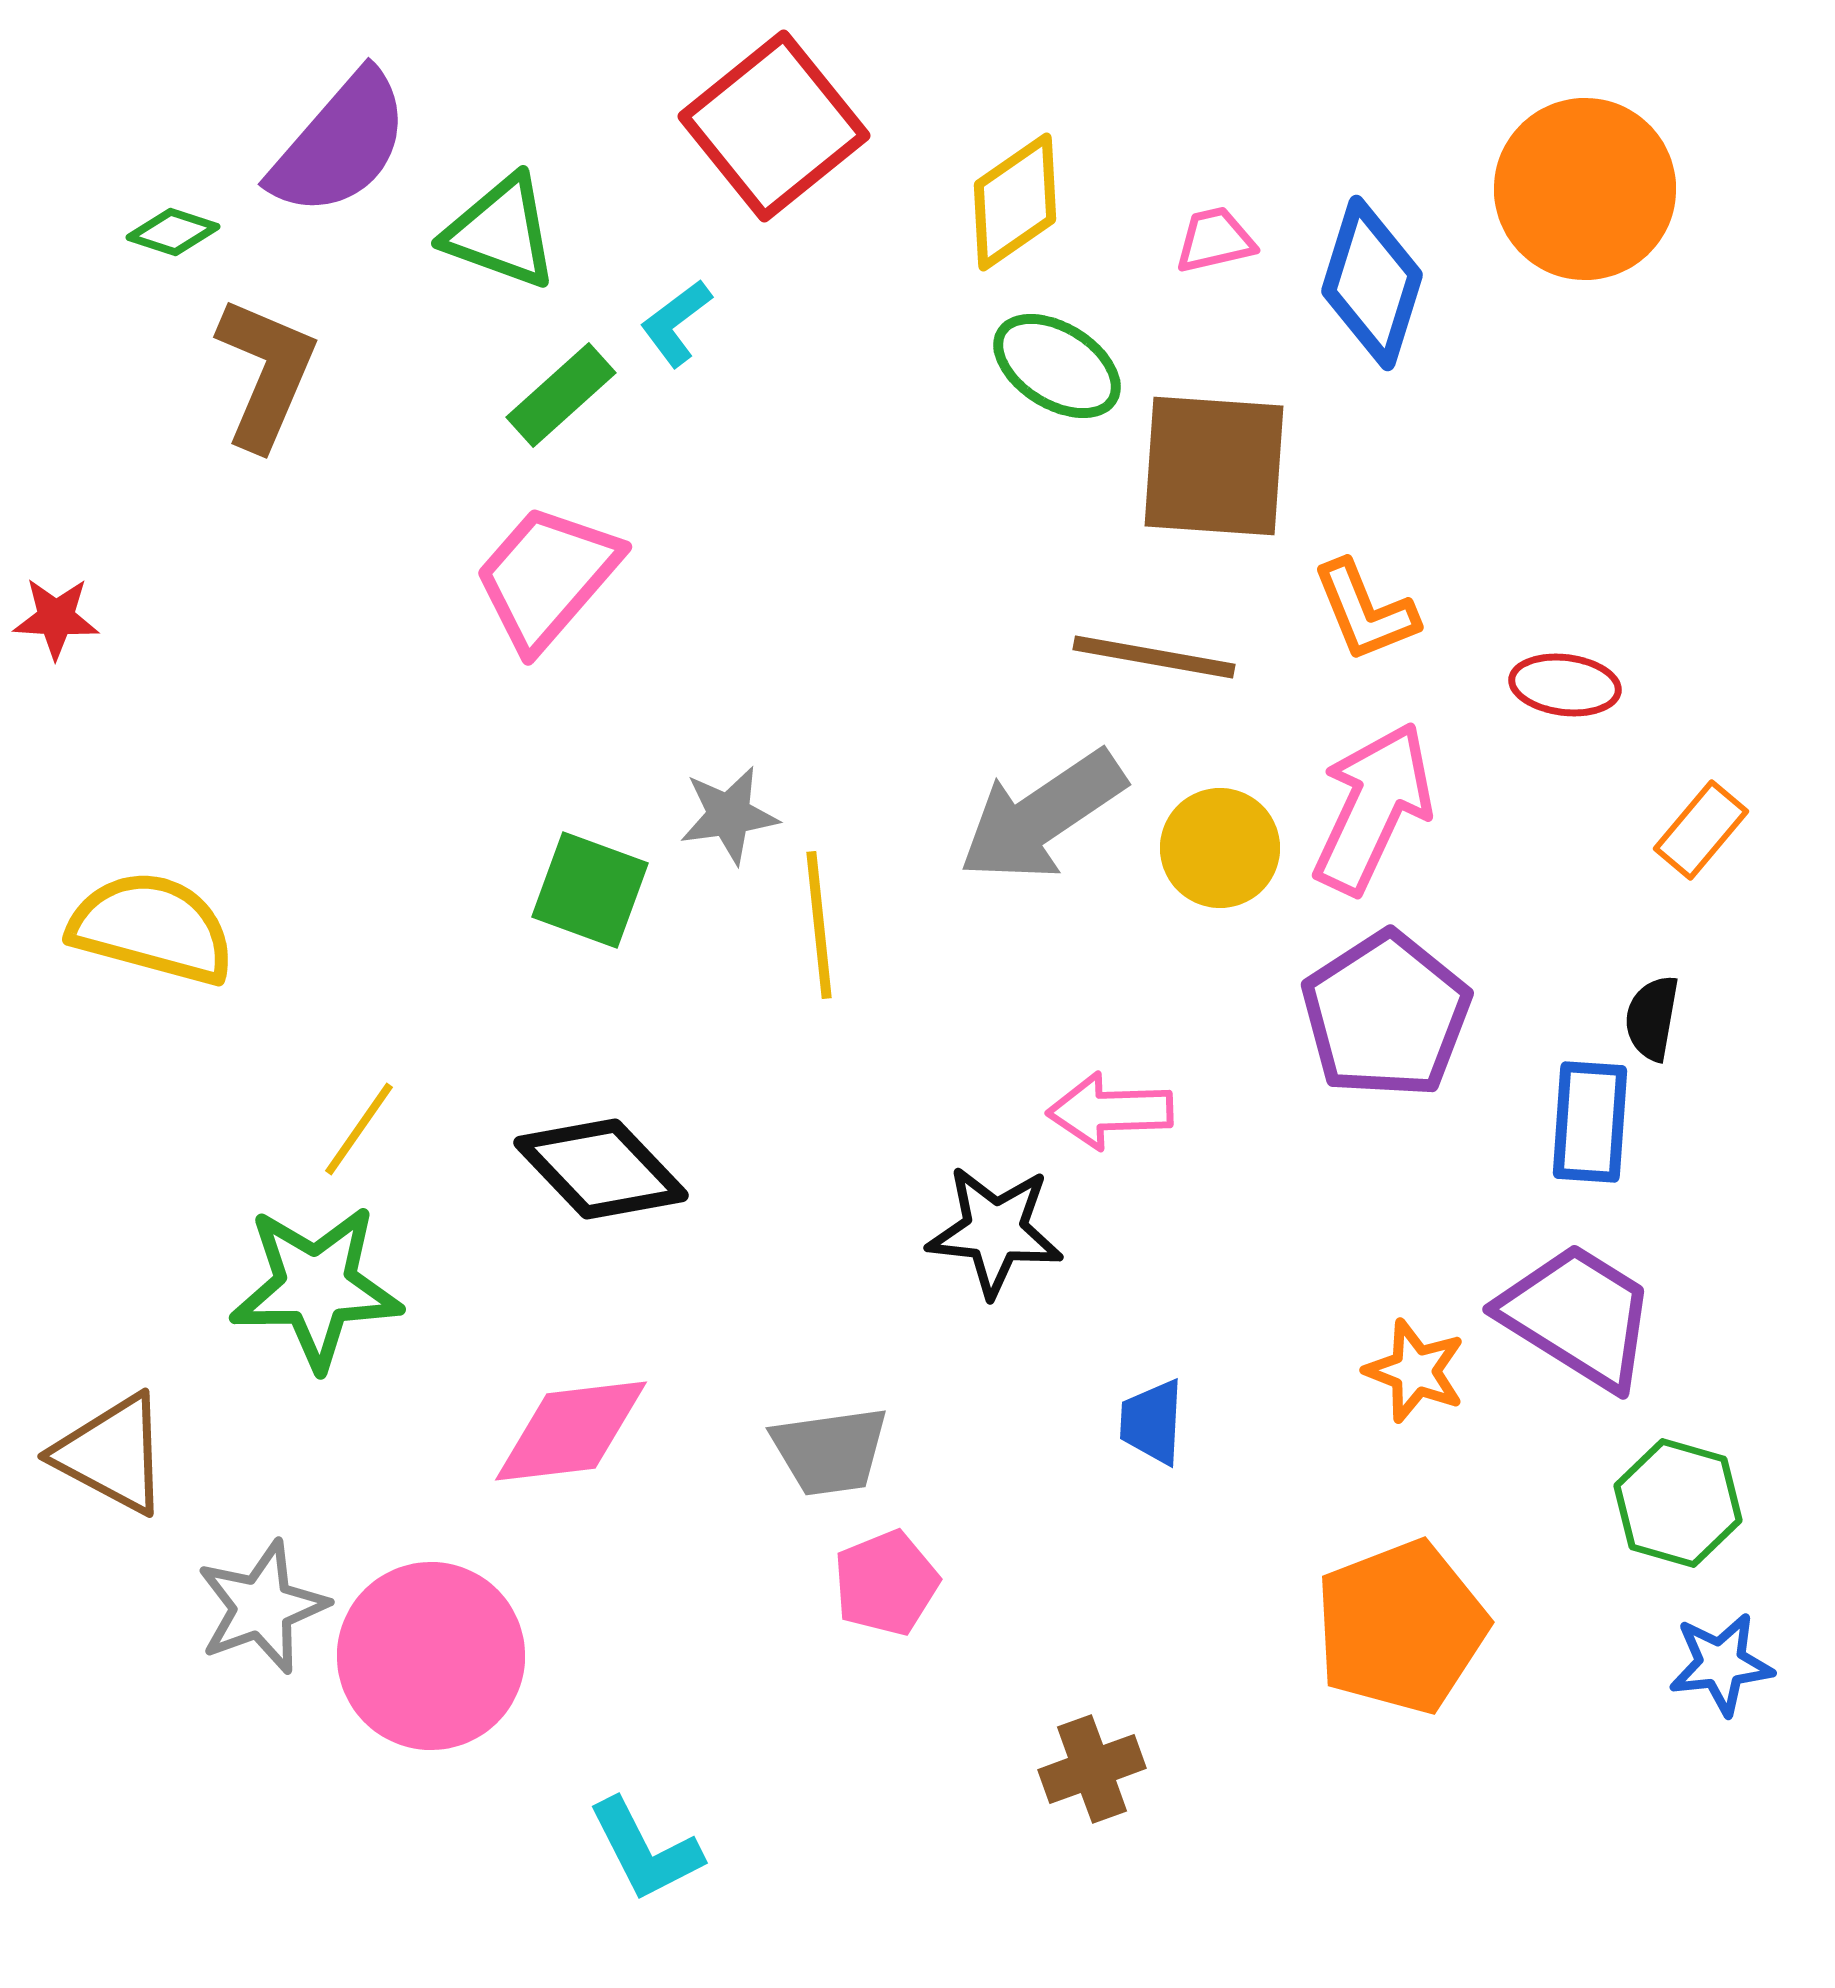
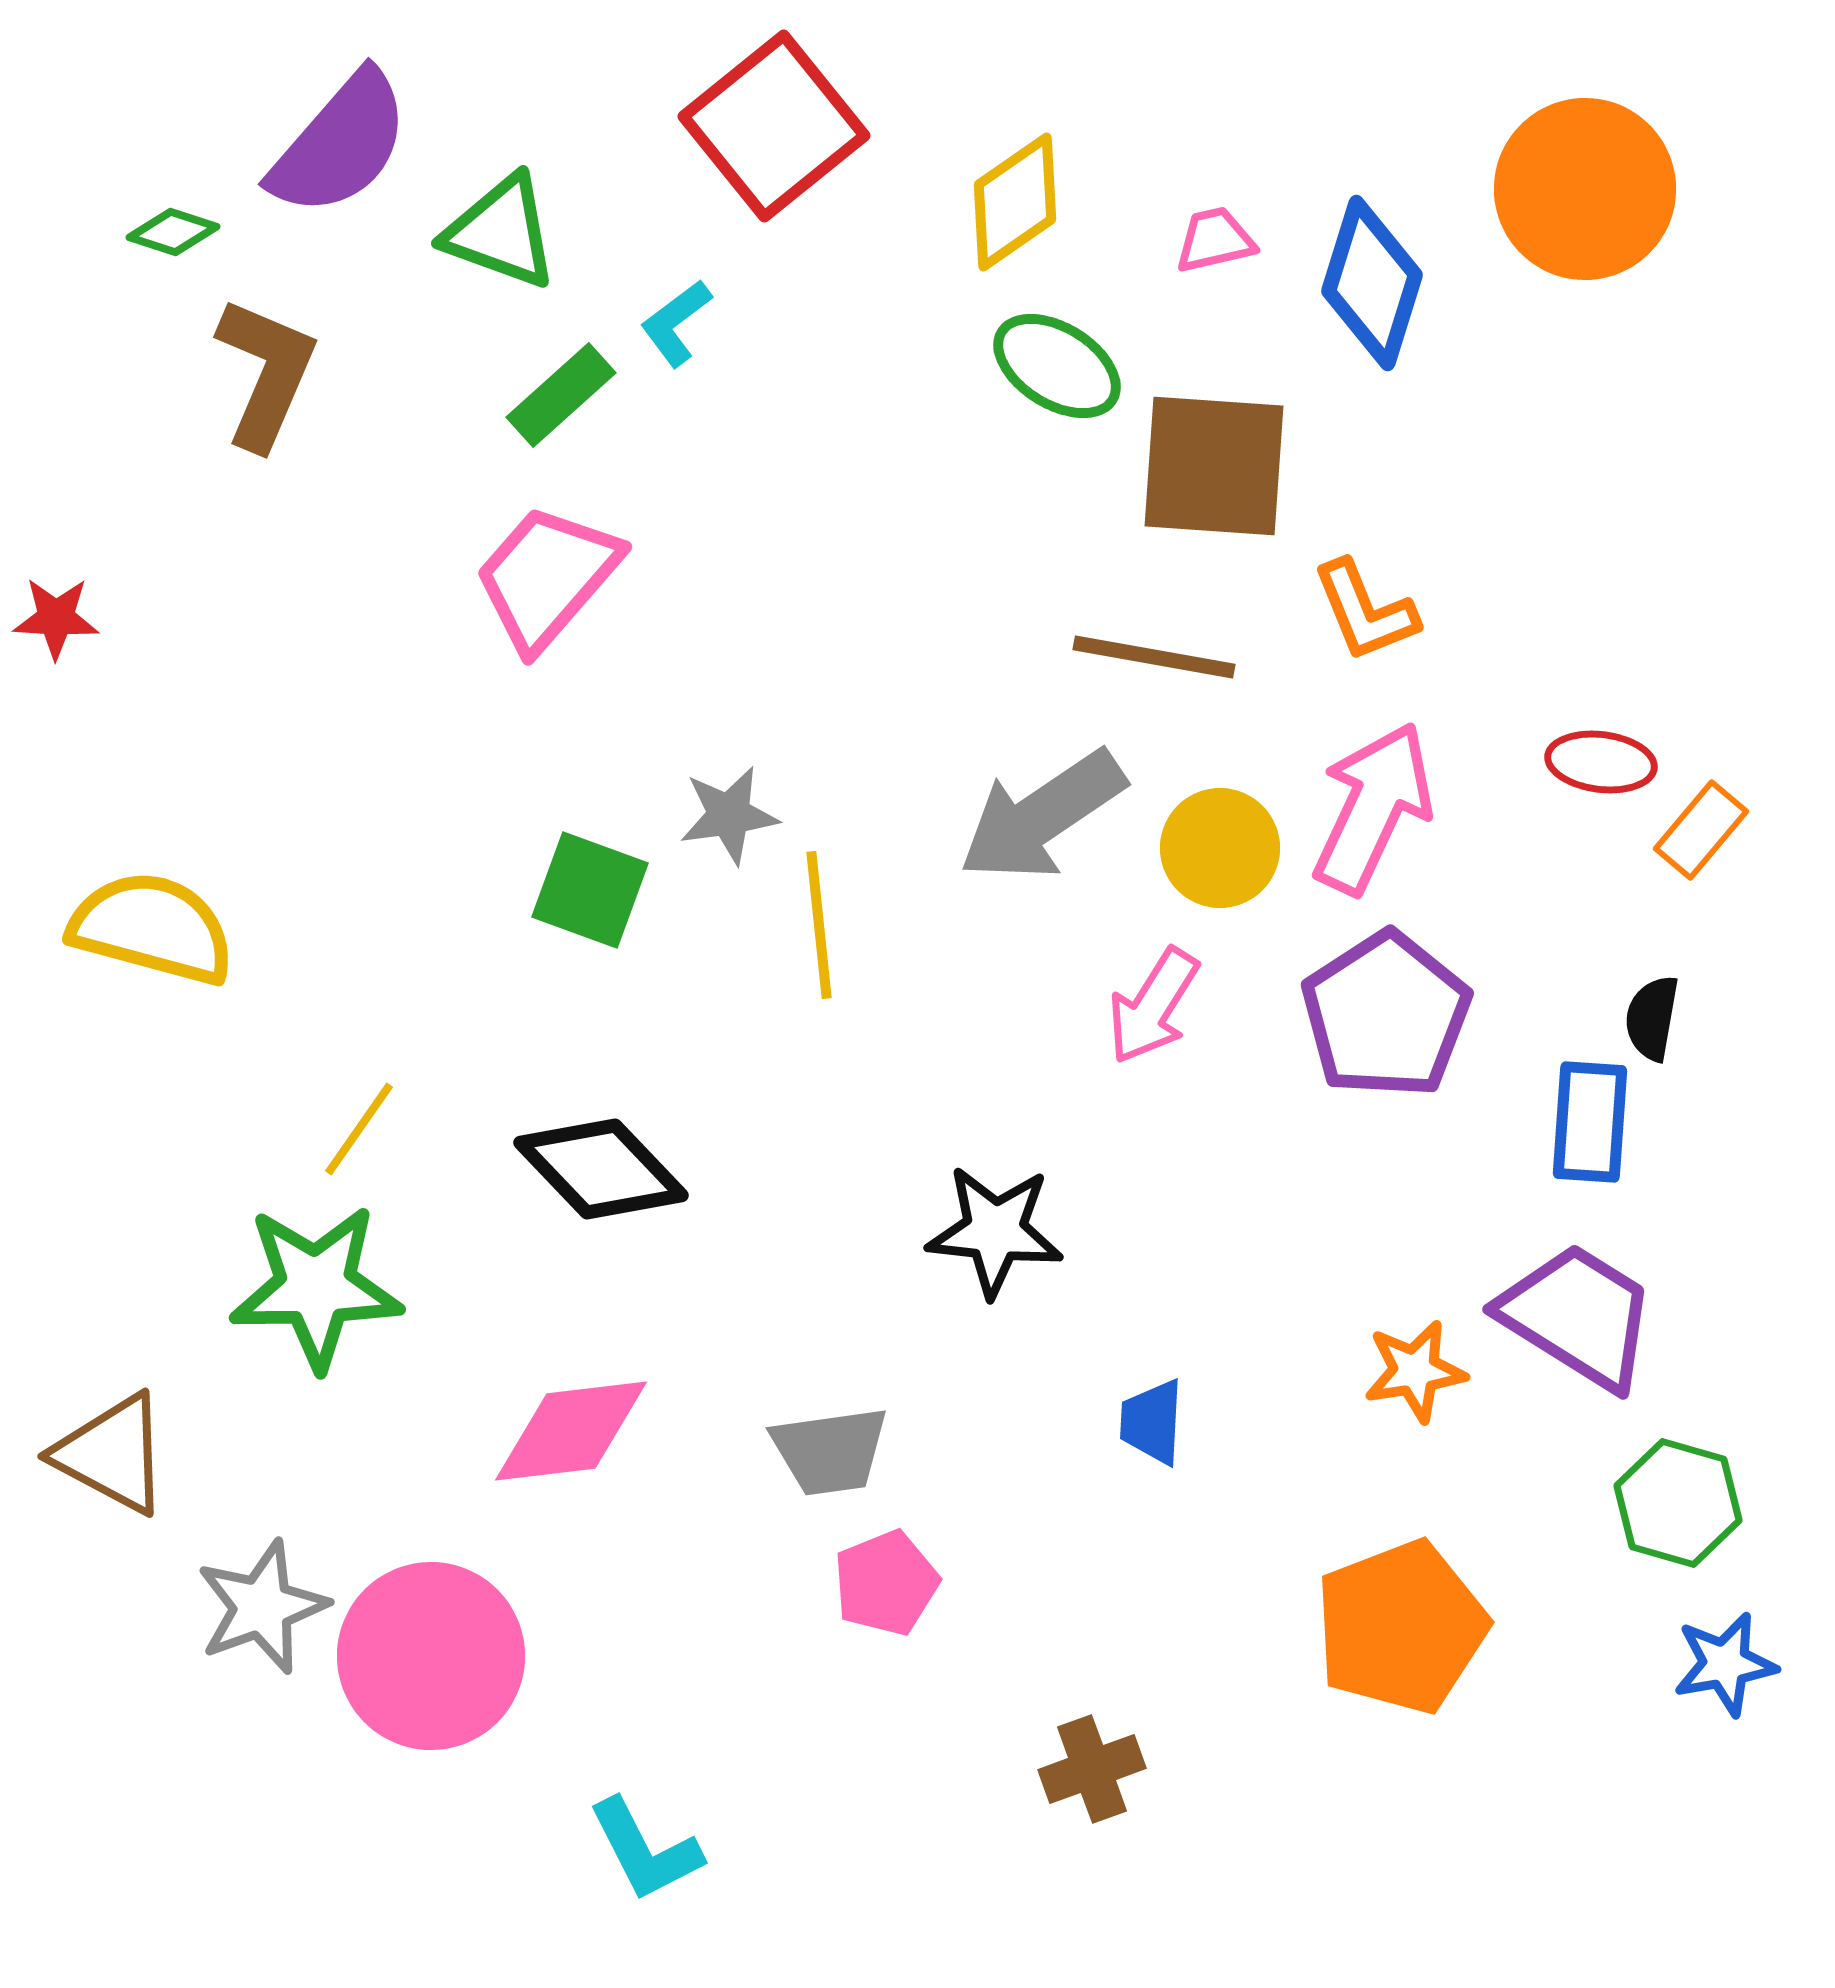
red ellipse at (1565, 685): moved 36 px right, 77 px down
pink arrow at (1110, 1111): moved 43 px right, 105 px up; rotated 56 degrees counterclockwise
orange star at (1415, 1371): rotated 30 degrees counterclockwise
blue star at (1721, 1664): moved 4 px right; rotated 4 degrees counterclockwise
